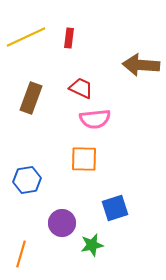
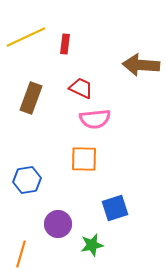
red rectangle: moved 4 px left, 6 px down
purple circle: moved 4 px left, 1 px down
